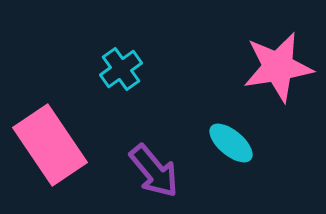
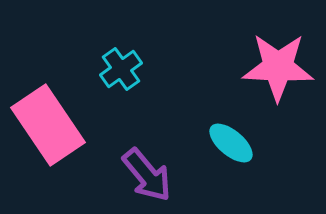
pink star: rotated 12 degrees clockwise
pink rectangle: moved 2 px left, 20 px up
purple arrow: moved 7 px left, 4 px down
